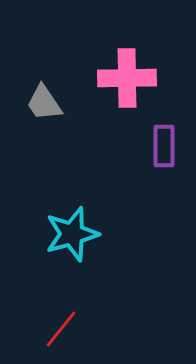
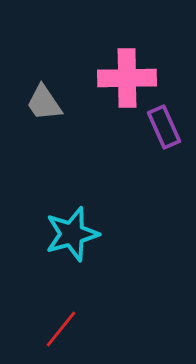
purple rectangle: moved 19 px up; rotated 24 degrees counterclockwise
